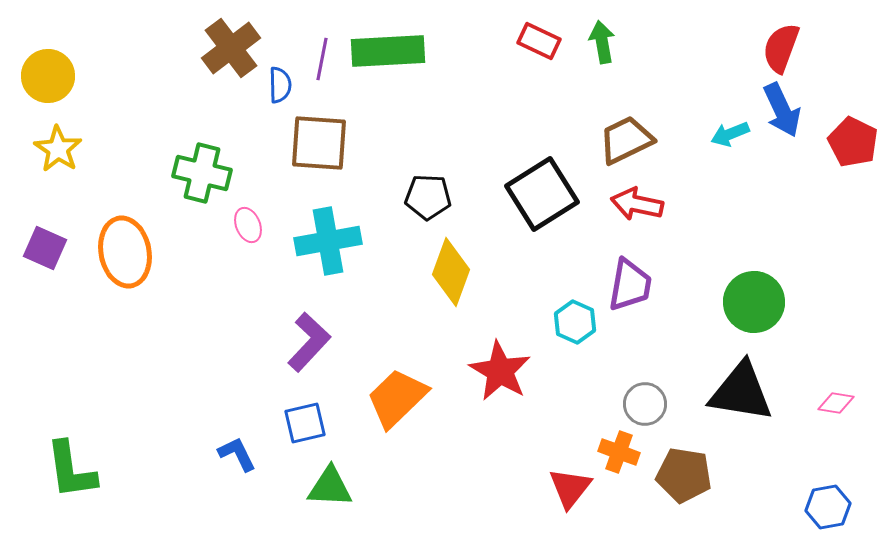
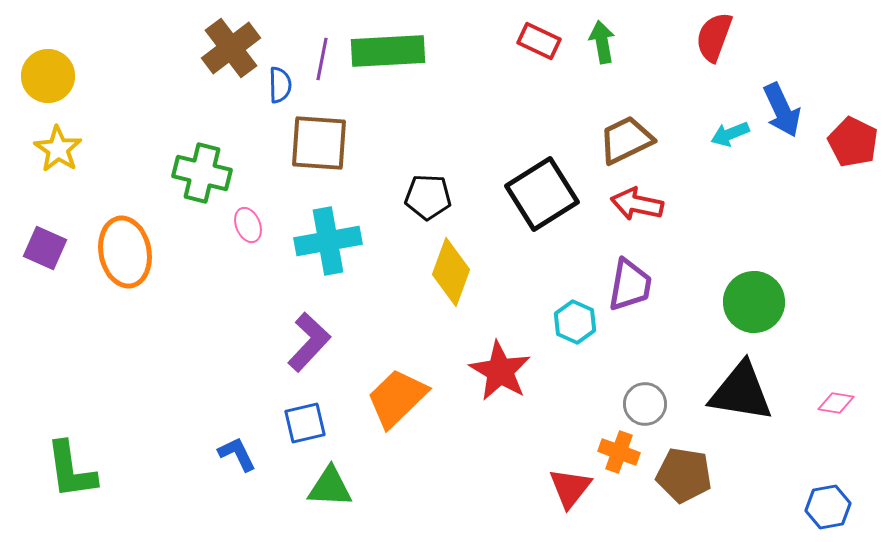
red semicircle: moved 67 px left, 11 px up
